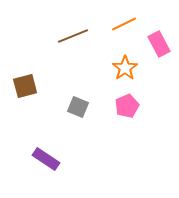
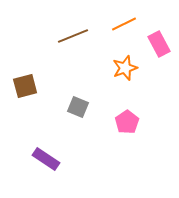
orange star: rotated 15 degrees clockwise
pink pentagon: moved 16 px down; rotated 10 degrees counterclockwise
